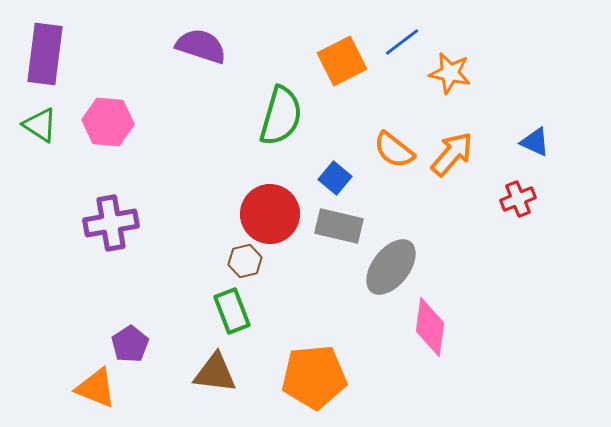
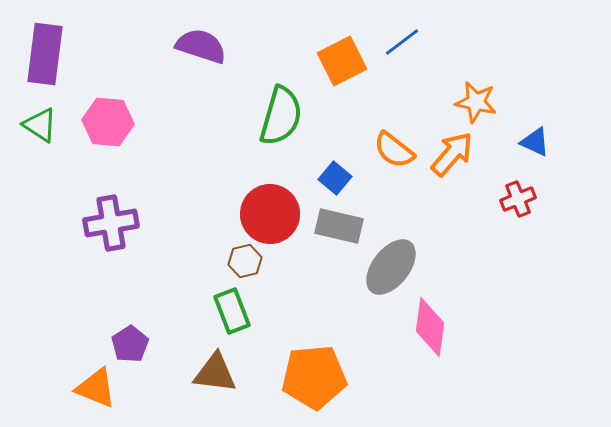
orange star: moved 26 px right, 29 px down
